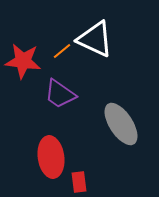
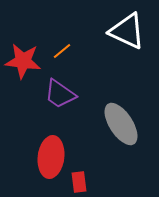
white triangle: moved 32 px right, 8 px up
red ellipse: rotated 15 degrees clockwise
